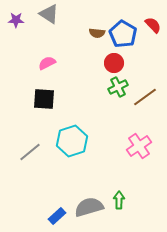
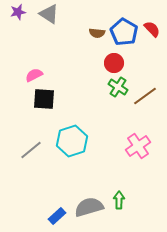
purple star: moved 2 px right, 8 px up; rotated 14 degrees counterclockwise
red semicircle: moved 1 px left, 4 px down
blue pentagon: moved 1 px right, 2 px up
pink semicircle: moved 13 px left, 12 px down
green cross: rotated 30 degrees counterclockwise
brown line: moved 1 px up
pink cross: moved 1 px left
gray line: moved 1 px right, 2 px up
